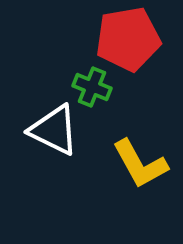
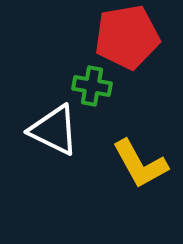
red pentagon: moved 1 px left, 2 px up
green cross: moved 1 px up; rotated 12 degrees counterclockwise
